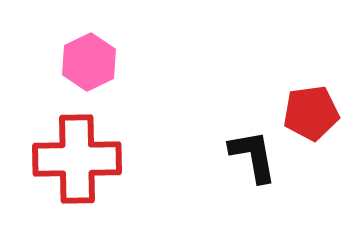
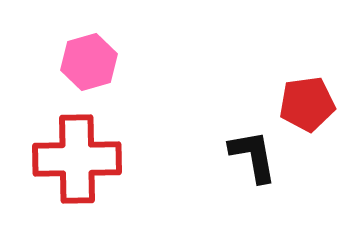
pink hexagon: rotated 10 degrees clockwise
red pentagon: moved 4 px left, 9 px up
